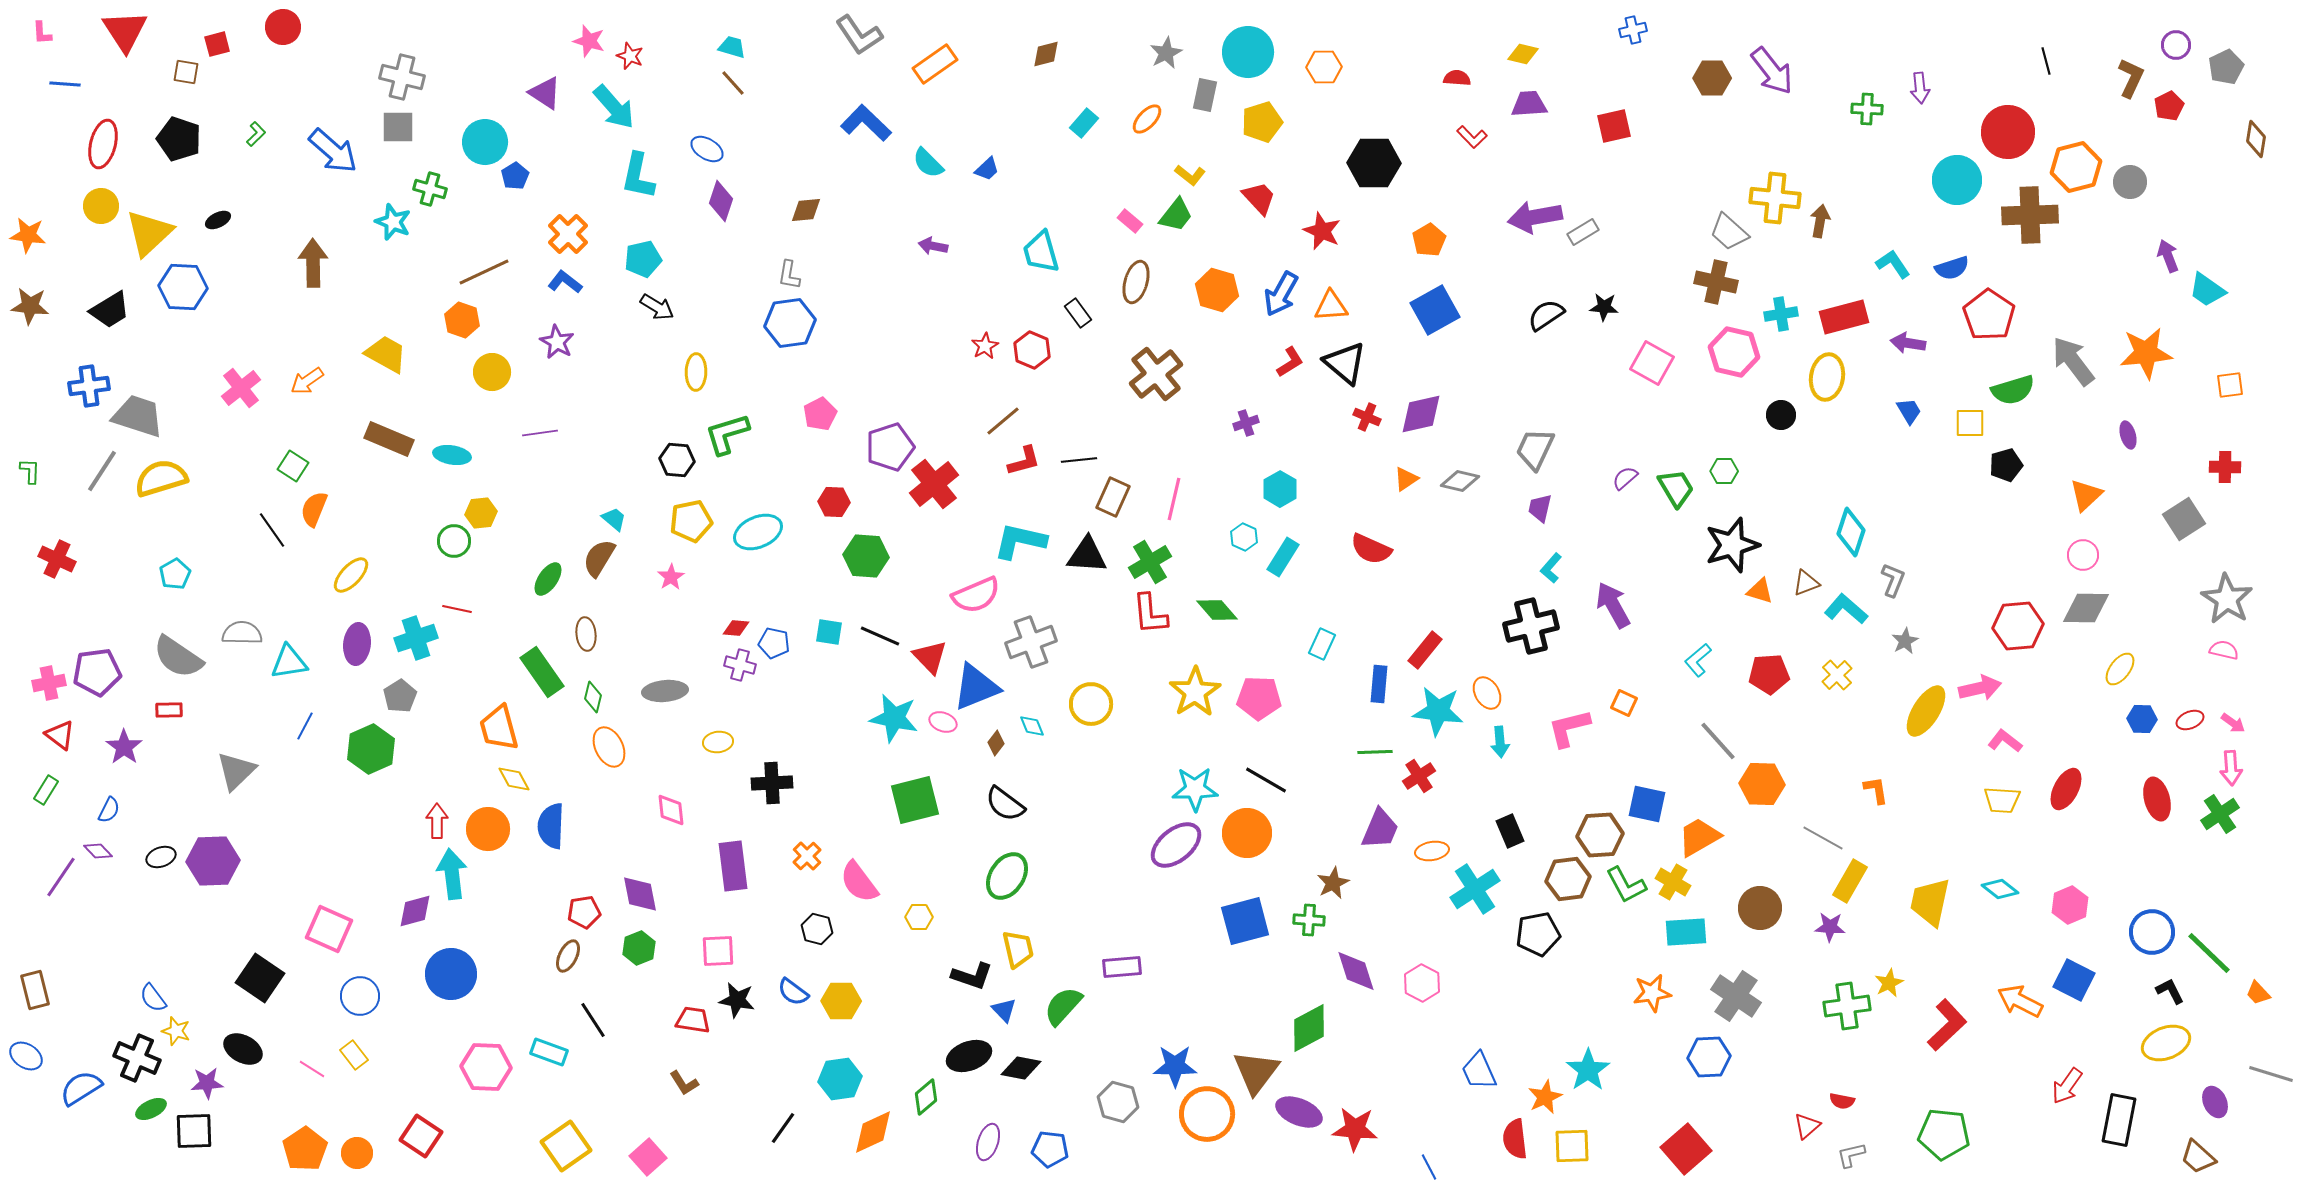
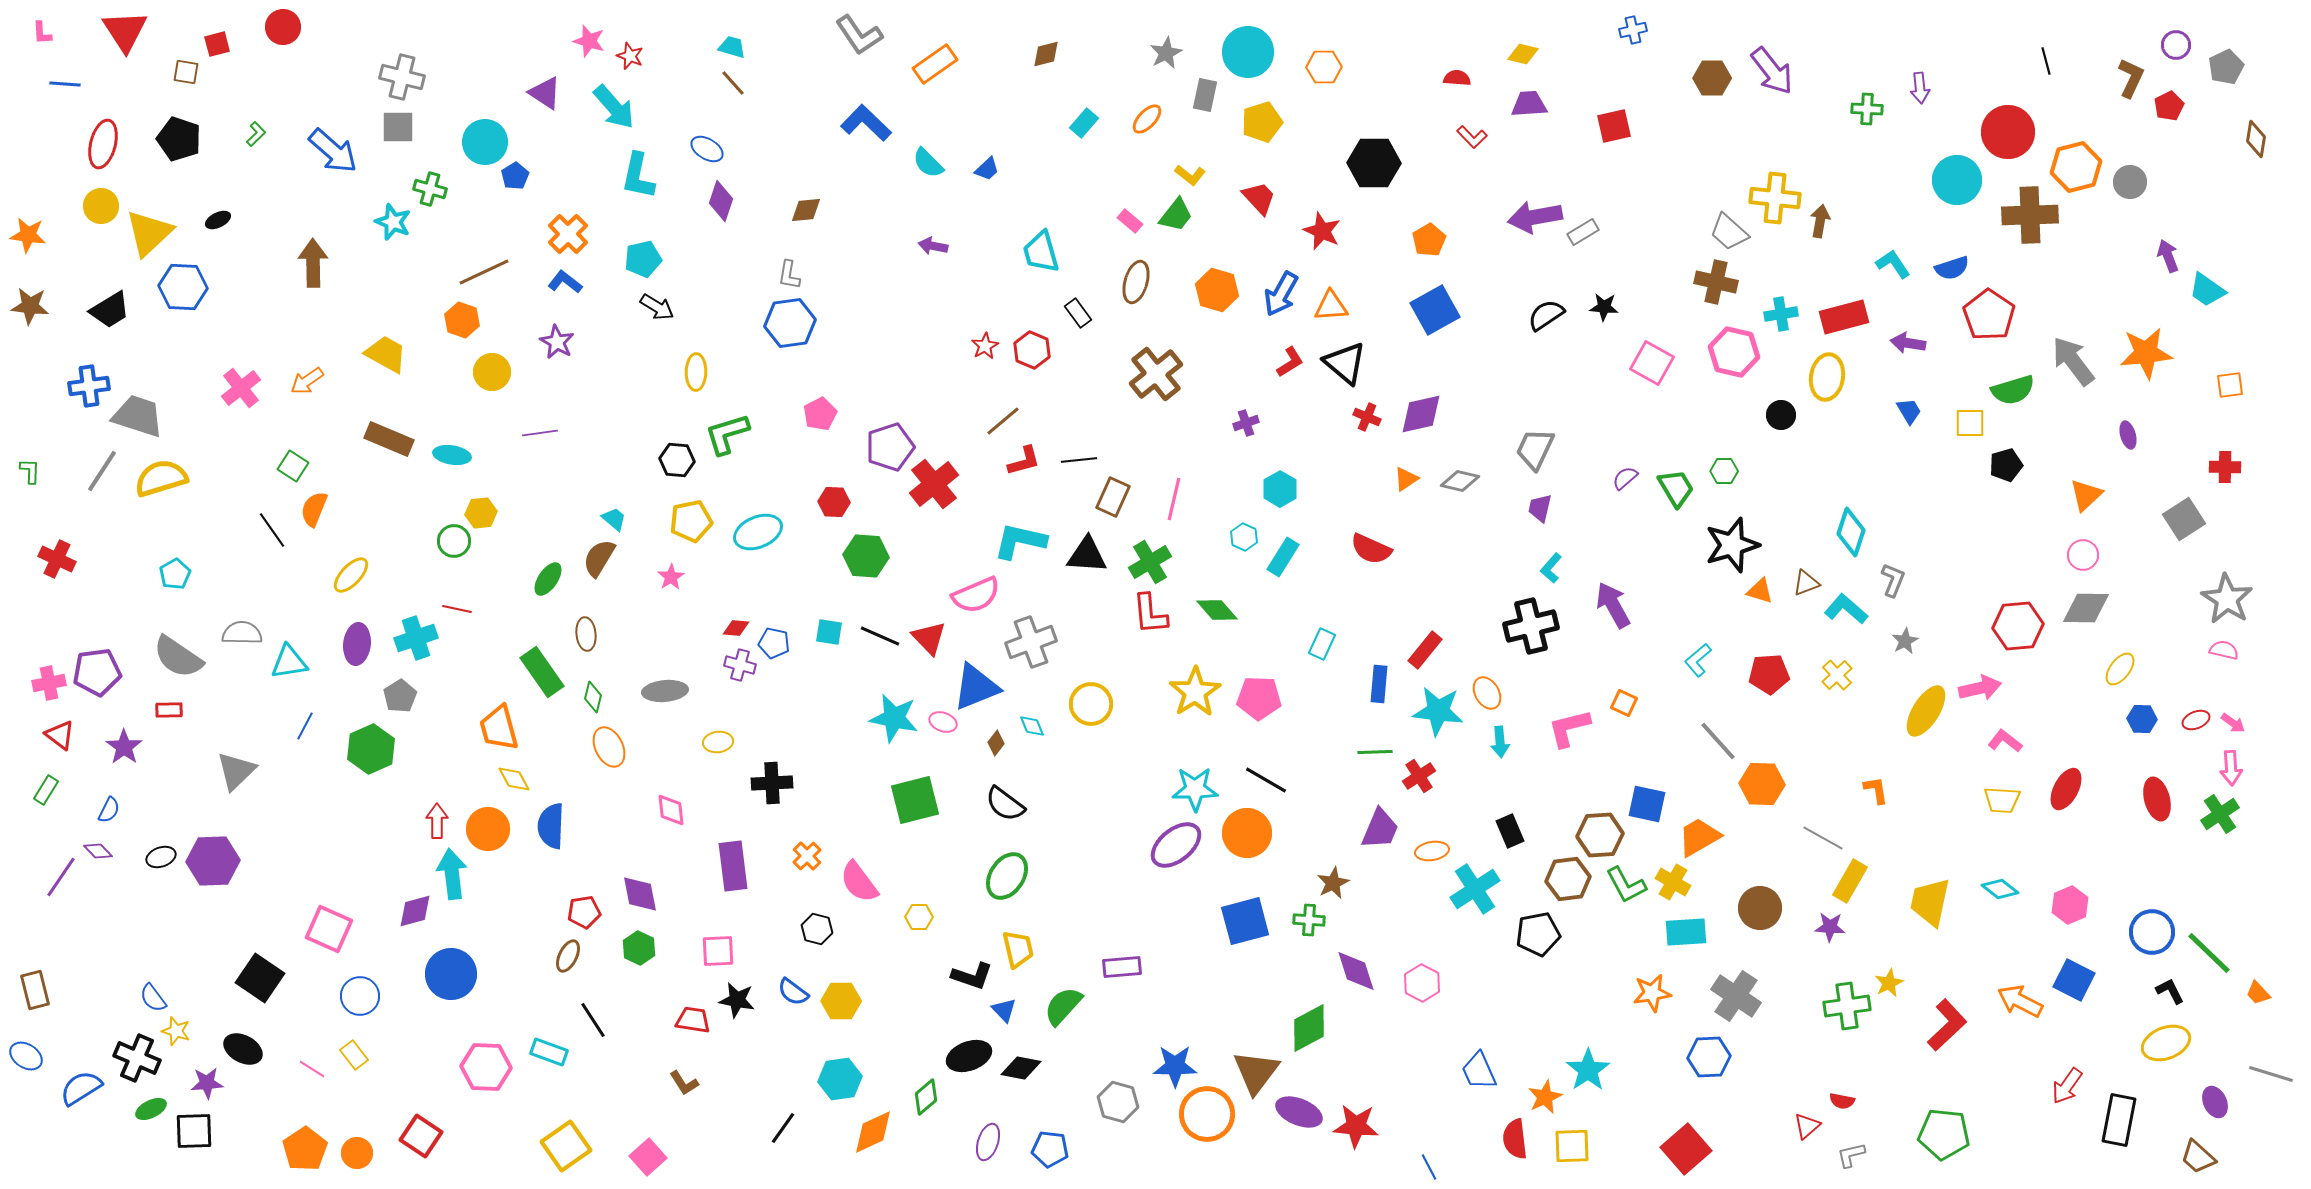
red triangle at (930, 657): moved 1 px left, 19 px up
red ellipse at (2190, 720): moved 6 px right
green hexagon at (639, 948): rotated 12 degrees counterclockwise
red star at (1355, 1129): moved 1 px right, 3 px up
